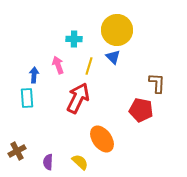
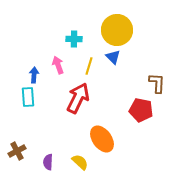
cyan rectangle: moved 1 px right, 1 px up
